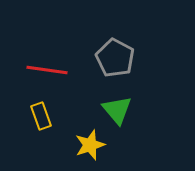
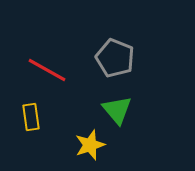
gray pentagon: rotated 6 degrees counterclockwise
red line: rotated 21 degrees clockwise
yellow rectangle: moved 10 px left, 1 px down; rotated 12 degrees clockwise
